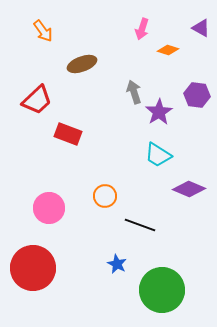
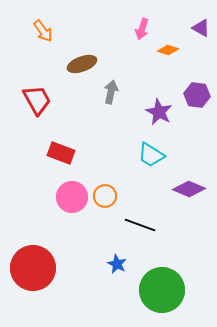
gray arrow: moved 23 px left; rotated 30 degrees clockwise
red trapezoid: rotated 76 degrees counterclockwise
purple star: rotated 12 degrees counterclockwise
red rectangle: moved 7 px left, 19 px down
cyan trapezoid: moved 7 px left
pink circle: moved 23 px right, 11 px up
